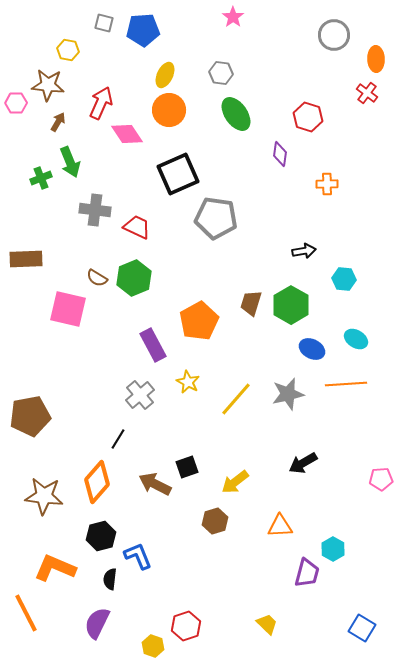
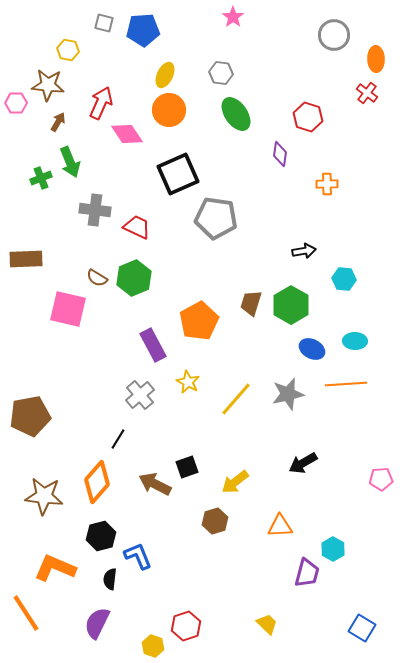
cyan ellipse at (356, 339): moved 1 px left, 2 px down; rotated 30 degrees counterclockwise
orange line at (26, 613): rotated 6 degrees counterclockwise
